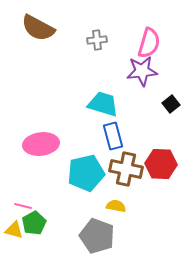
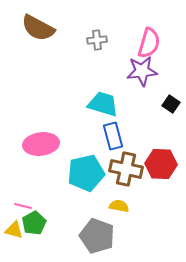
black square: rotated 18 degrees counterclockwise
yellow semicircle: moved 3 px right
